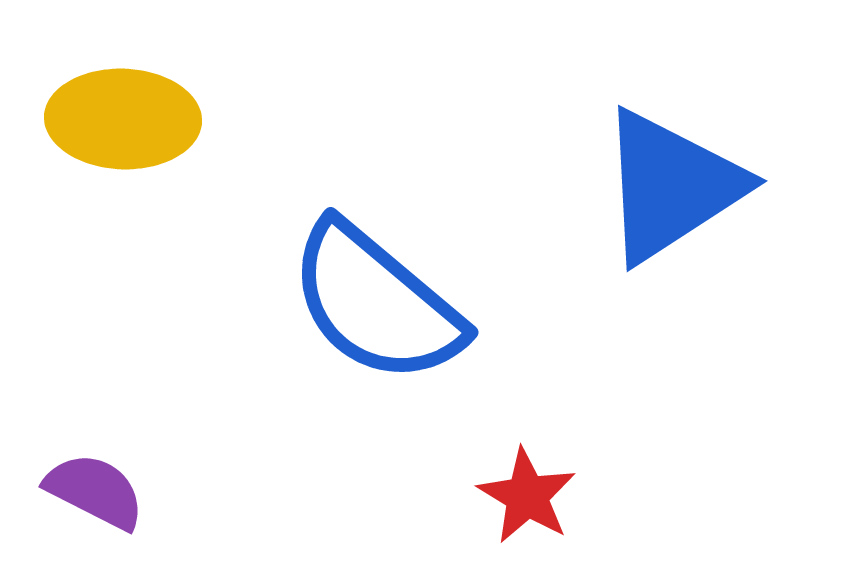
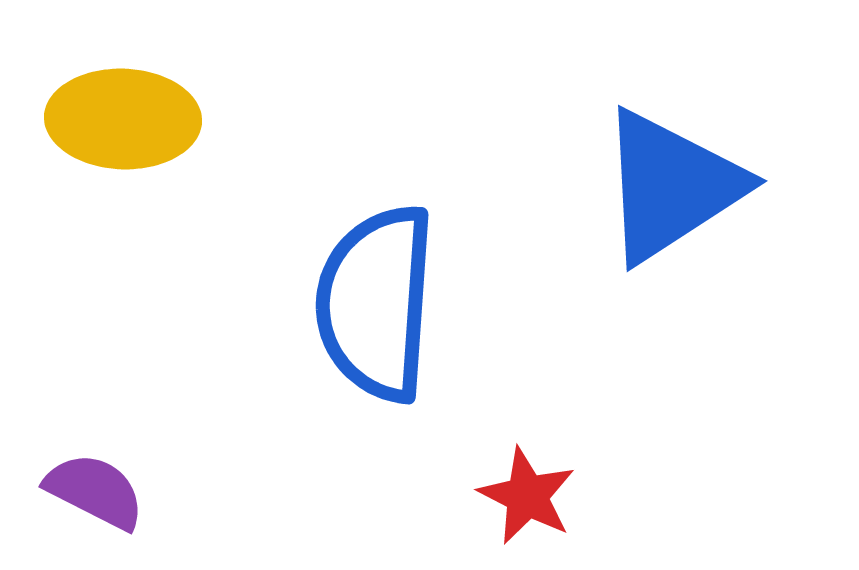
blue semicircle: rotated 54 degrees clockwise
red star: rotated 4 degrees counterclockwise
